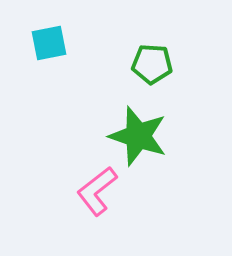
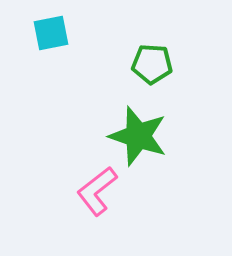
cyan square: moved 2 px right, 10 px up
